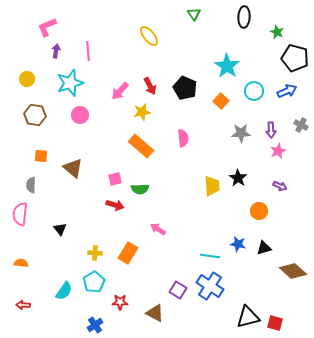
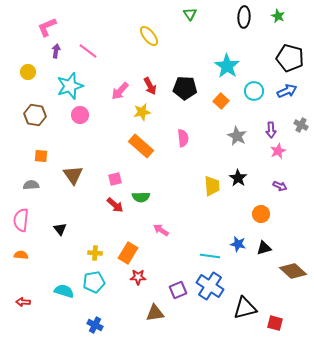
green triangle at (194, 14): moved 4 px left
green star at (277, 32): moved 1 px right, 16 px up
pink line at (88, 51): rotated 48 degrees counterclockwise
black pentagon at (295, 58): moved 5 px left
yellow circle at (27, 79): moved 1 px right, 7 px up
cyan star at (70, 83): moved 3 px down
black pentagon at (185, 88): rotated 20 degrees counterclockwise
gray star at (241, 133): moved 4 px left, 3 px down; rotated 30 degrees clockwise
brown triangle at (73, 168): moved 7 px down; rotated 15 degrees clockwise
gray semicircle at (31, 185): rotated 84 degrees clockwise
green semicircle at (140, 189): moved 1 px right, 8 px down
red arrow at (115, 205): rotated 24 degrees clockwise
orange circle at (259, 211): moved 2 px right, 3 px down
pink semicircle at (20, 214): moved 1 px right, 6 px down
pink arrow at (158, 229): moved 3 px right, 1 px down
orange semicircle at (21, 263): moved 8 px up
cyan pentagon at (94, 282): rotated 20 degrees clockwise
purple square at (178, 290): rotated 36 degrees clockwise
cyan semicircle at (64, 291): rotated 108 degrees counterclockwise
red star at (120, 302): moved 18 px right, 25 px up
red arrow at (23, 305): moved 3 px up
brown triangle at (155, 313): rotated 36 degrees counterclockwise
black triangle at (248, 317): moved 3 px left, 9 px up
blue cross at (95, 325): rotated 28 degrees counterclockwise
